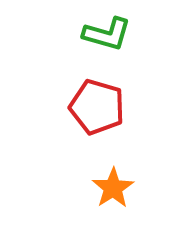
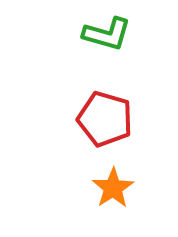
red pentagon: moved 8 px right, 12 px down
